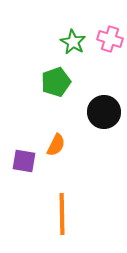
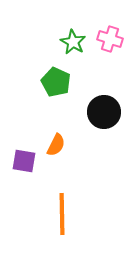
green pentagon: rotated 28 degrees counterclockwise
